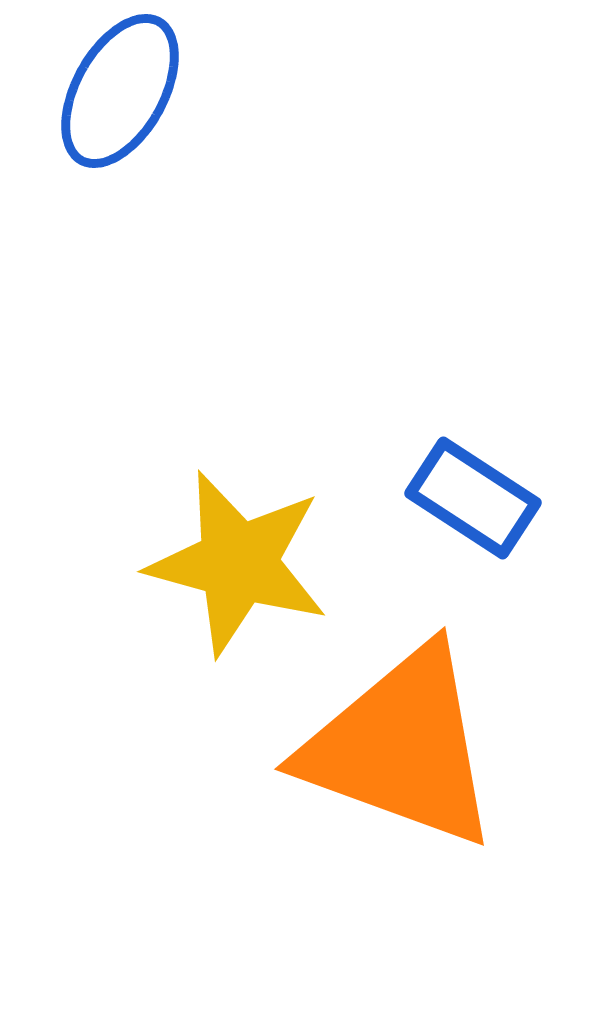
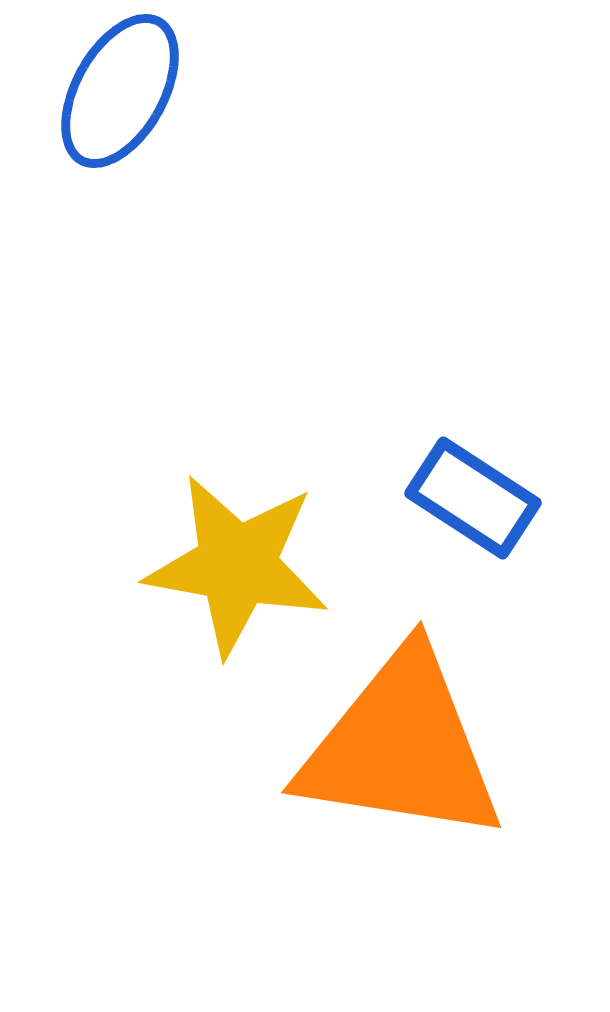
yellow star: moved 1 px left, 2 px down; rotated 5 degrees counterclockwise
orange triangle: rotated 11 degrees counterclockwise
